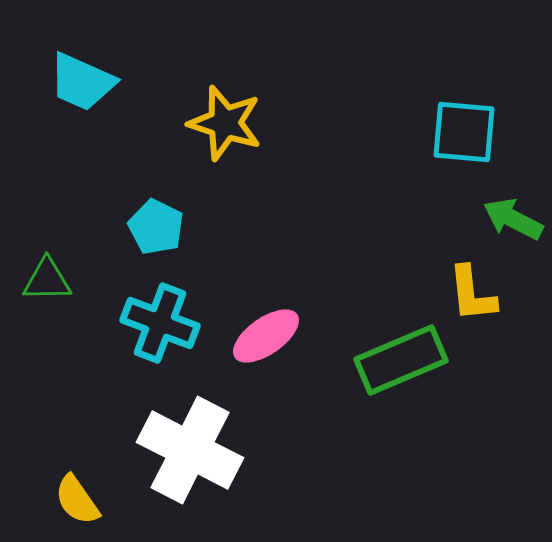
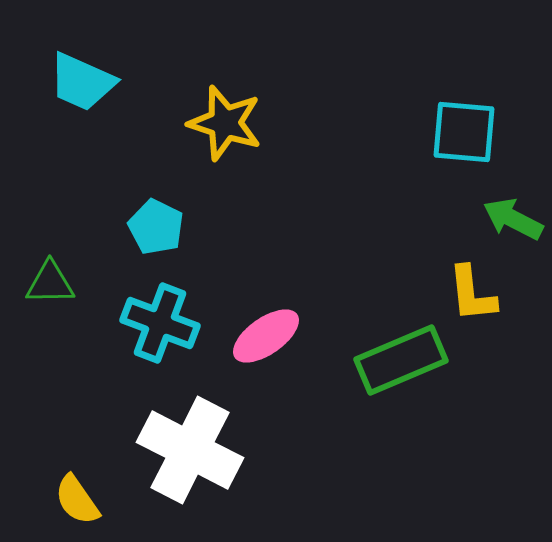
green triangle: moved 3 px right, 3 px down
